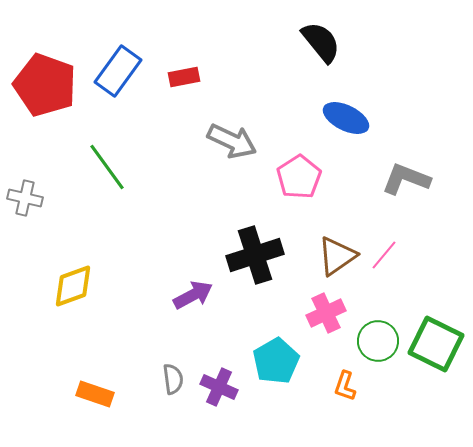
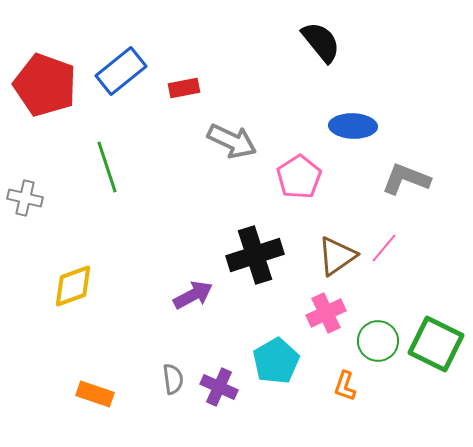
blue rectangle: moved 3 px right; rotated 15 degrees clockwise
red rectangle: moved 11 px down
blue ellipse: moved 7 px right, 8 px down; rotated 24 degrees counterclockwise
green line: rotated 18 degrees clockwise
pink line: moved 7 px up
